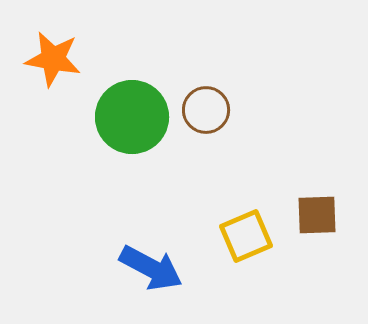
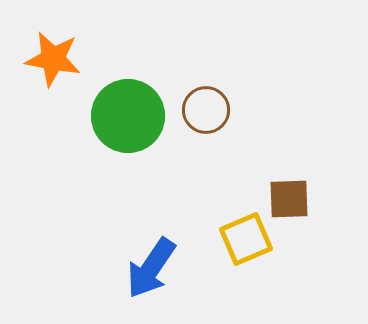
green circle: moved 4 px left, 1 px up
brown square: moved 28 px left, 16 px up
yellow square: moved 3 px down
blue arrow: rotated 96 degrees clockwise
